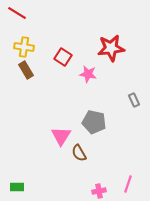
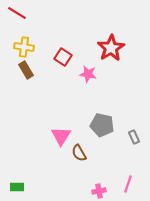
red star: rotated 24 degrees counterclockwise
gray rectangle: moved 37 px down
gray pentagon: moved 8 px right, 3 px down
